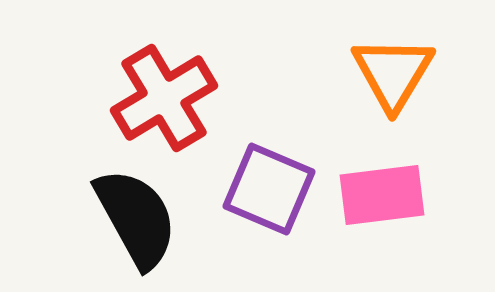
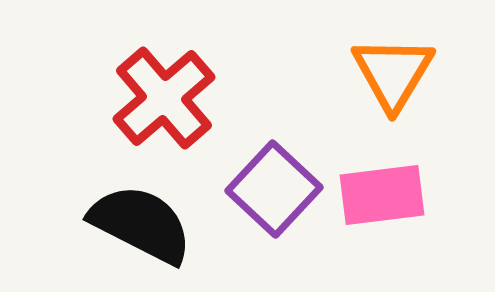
red cross: rotated 10 degrees counterclockwise
purple square: moved 5 px right; rotated 20 degrees clockwise
black semicircle: moved 5 px right, 6 px down; rotated 34 degrees counterclockwise
